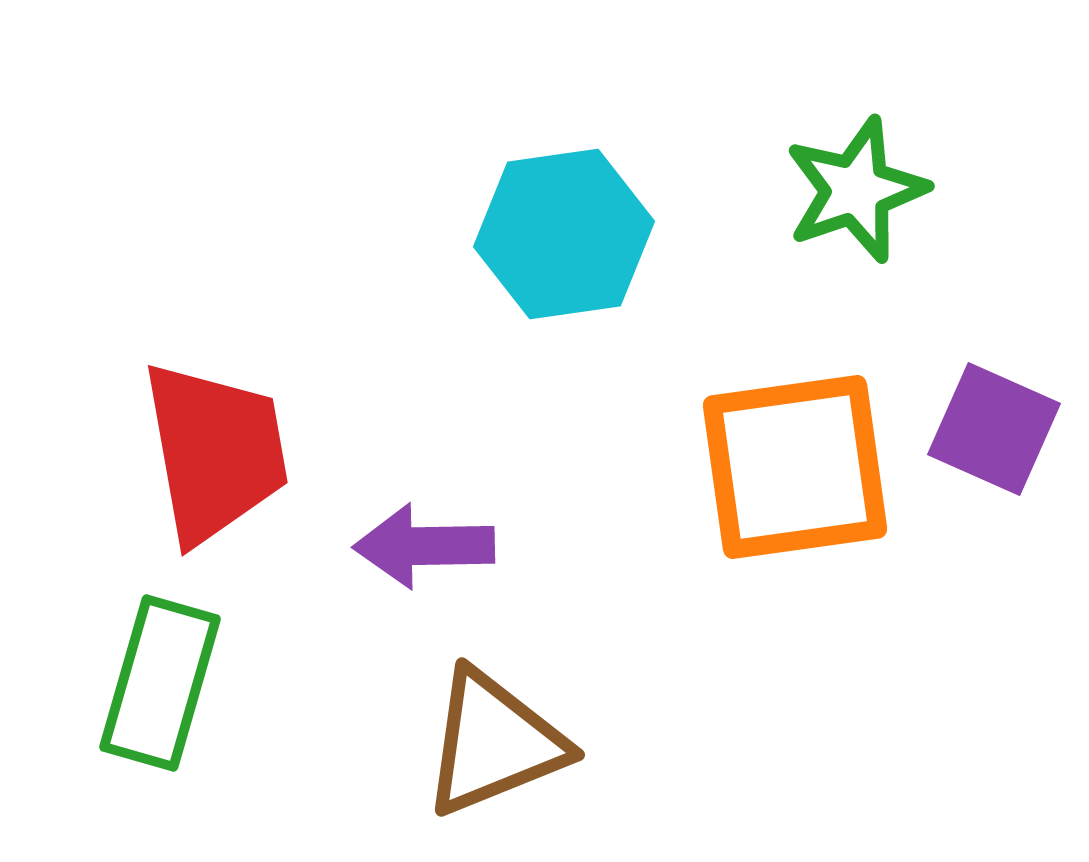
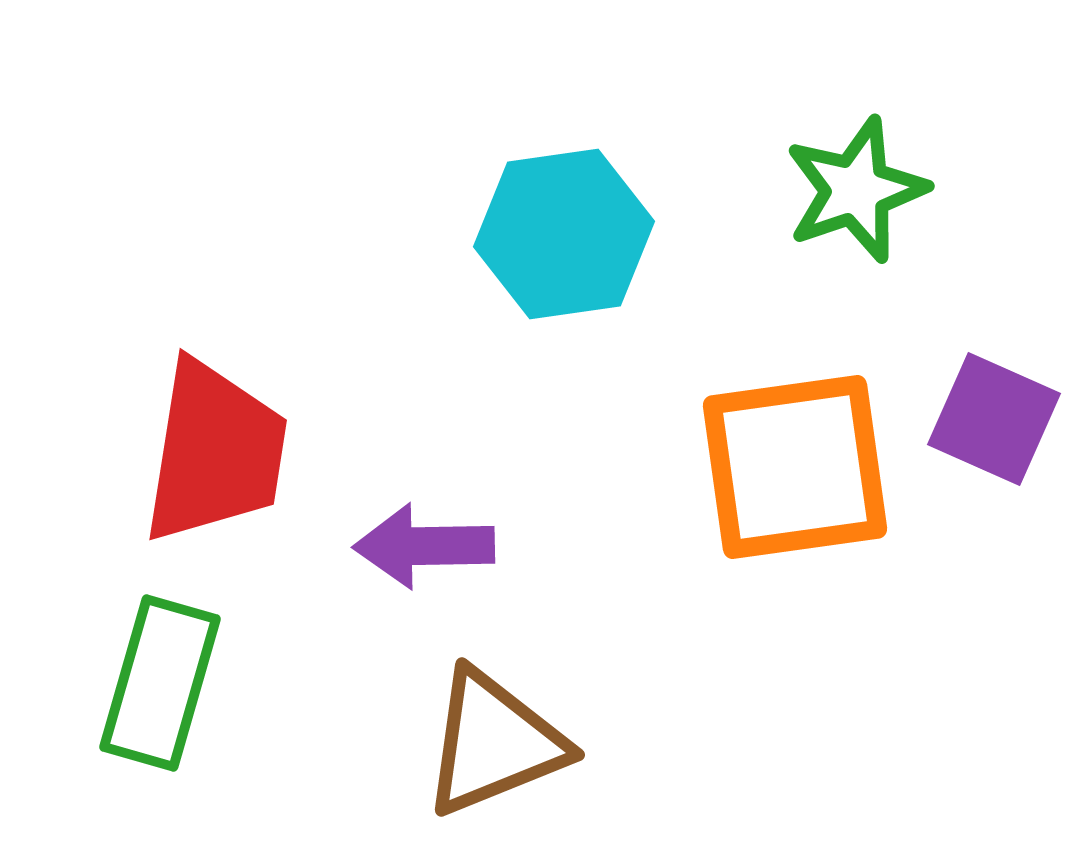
purple square: moved 10 px up
red trapezoid: rotated 19 degrees clockwise
